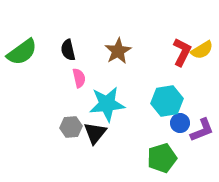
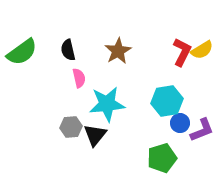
black triangle: moved 2 px down
